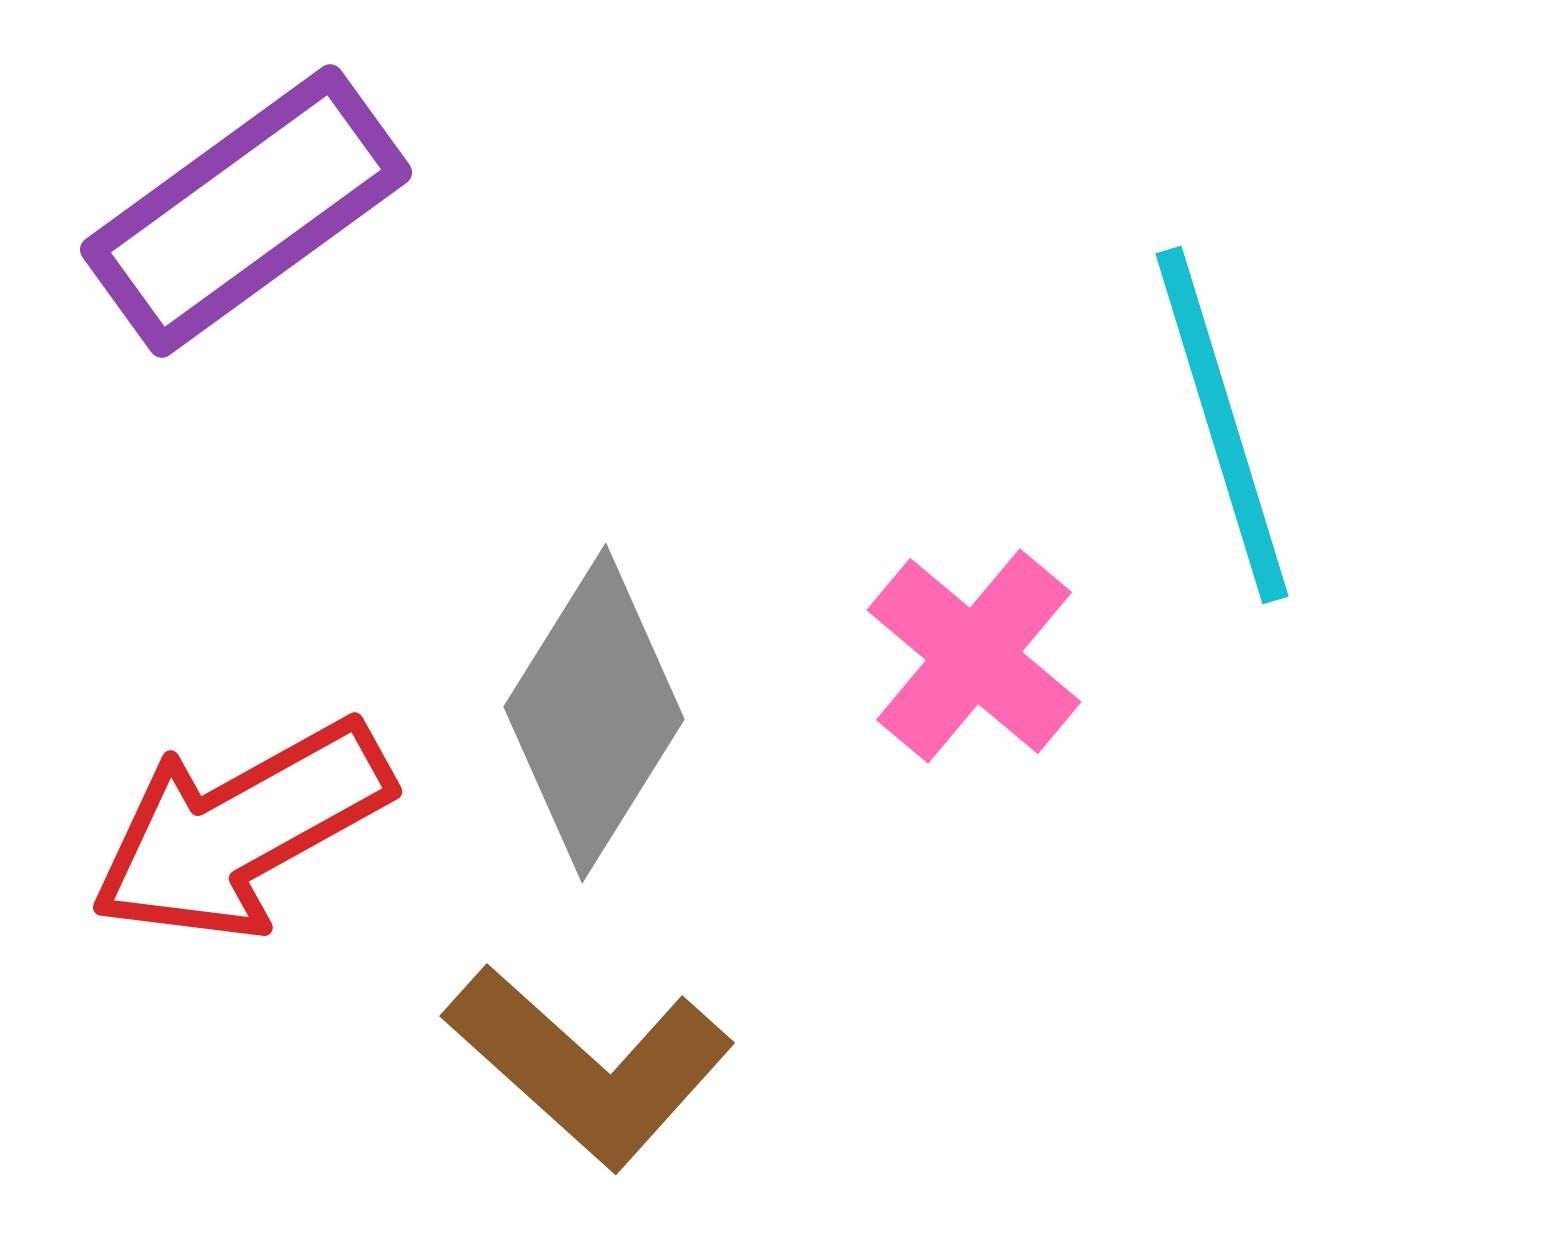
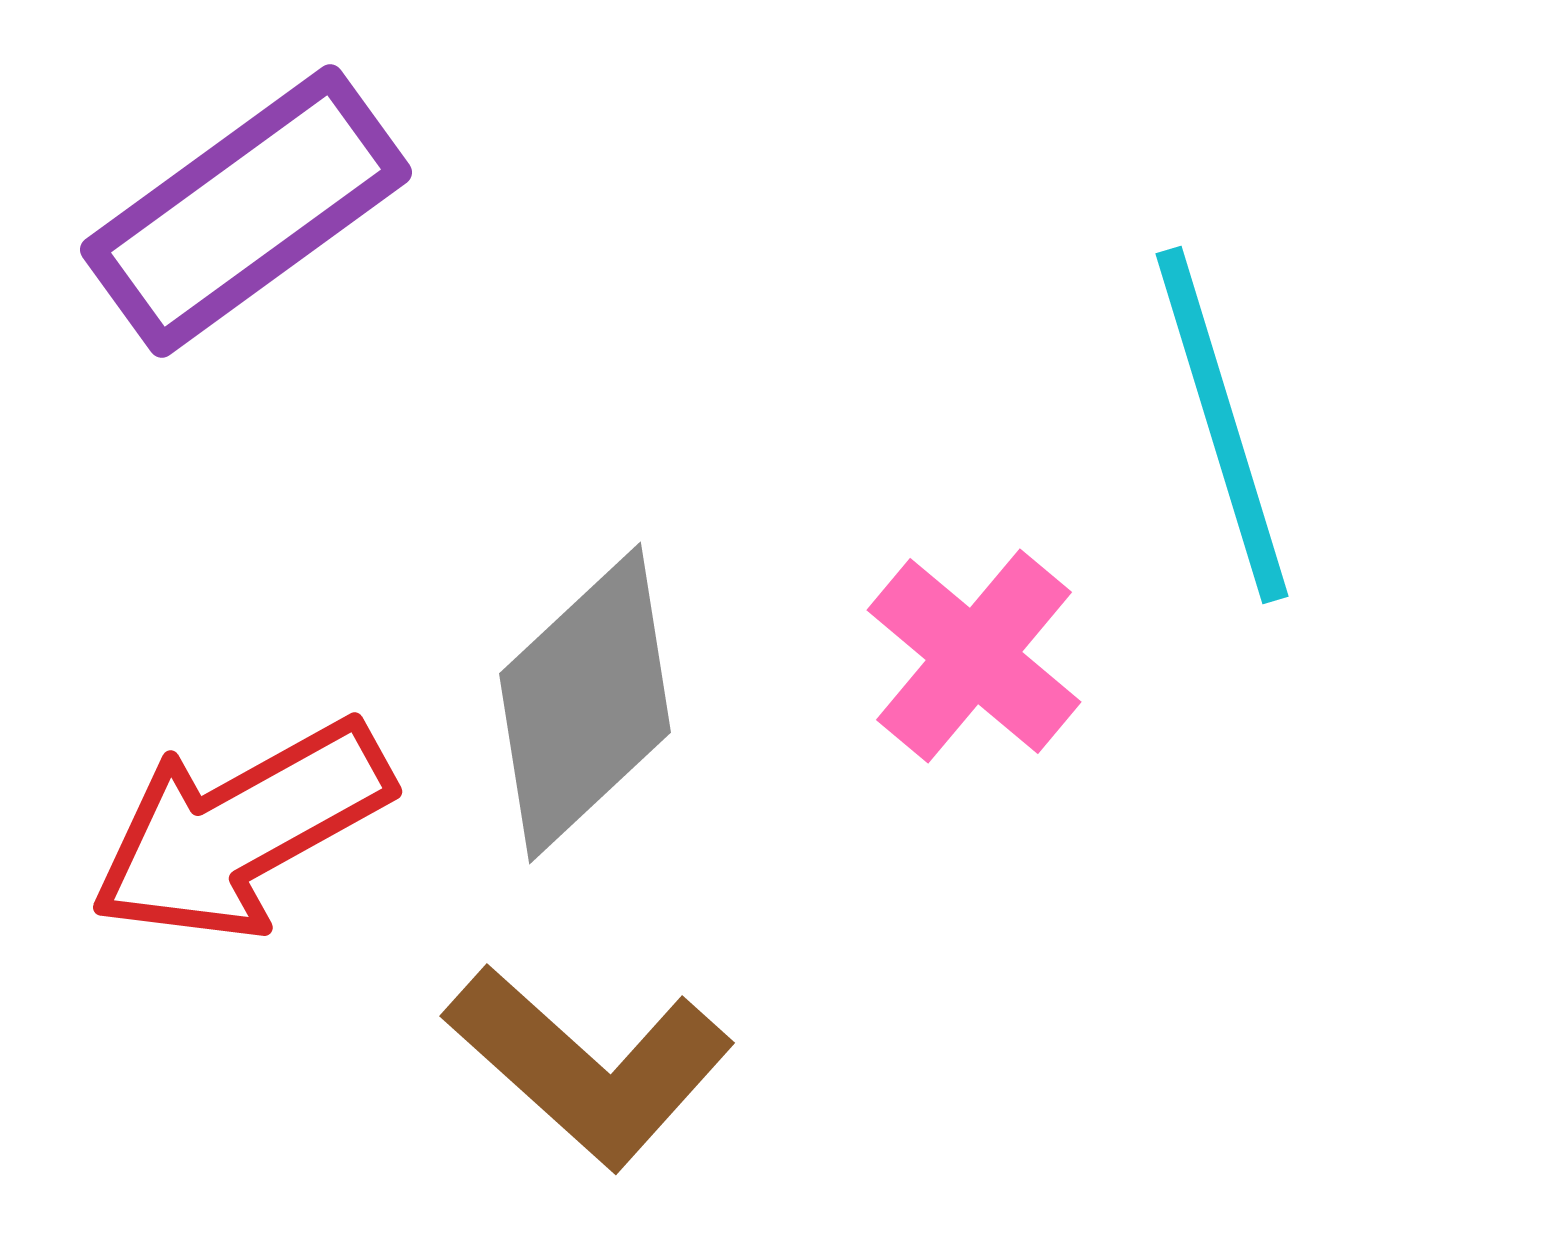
gray diamond: moved 9 px left, 10 px up; rotated 15 degrees clockwise
